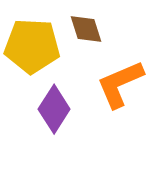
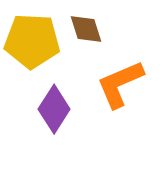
yellow pentagon: moved 5 px up
